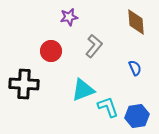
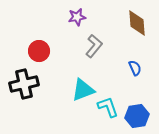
purple star: moved 8 px right
brown diamond: moved 1 px right, 1 px down
red circle: moved 12 px left
black cross: rotated 16 degrees counterclockwise
